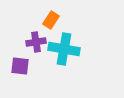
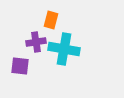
orange rectangle: rotated 18 degrees counterclockwise
